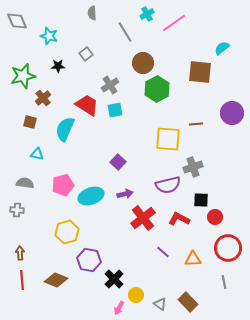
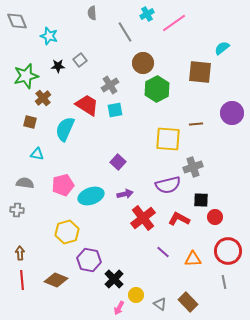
gray square at (86, 54): moved 6 px left, 6 px down
green star at (23, 76): moved 3 px right
red circle at (228, 248): moved 3 px down
